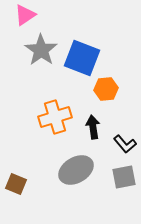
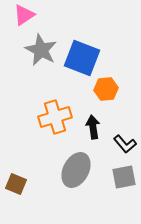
pink triangle: moved 1 px left
gray star: rotated 8 degrees counterclockwise
gray ellipse: rotated 32 degrees counterclockwise
